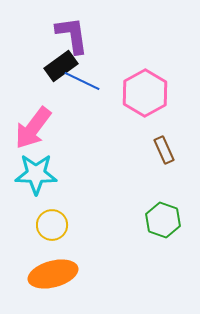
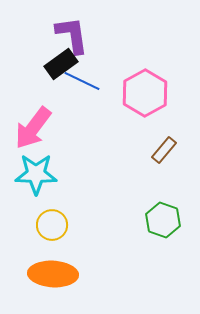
black rectangle: moved 2 px up
brown rectangle: rotated 64 degrees clockwise
orange ellipse: rotated 18 degrees clockwise
